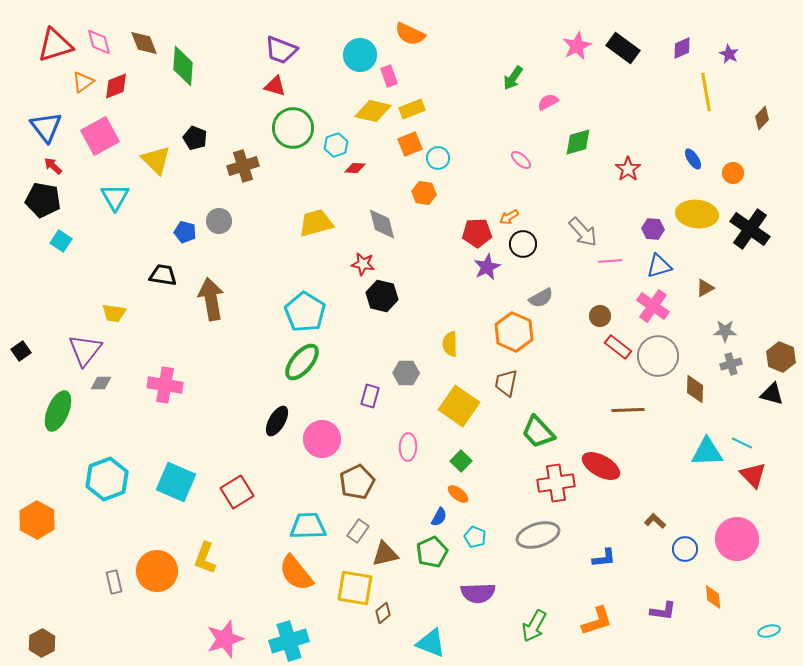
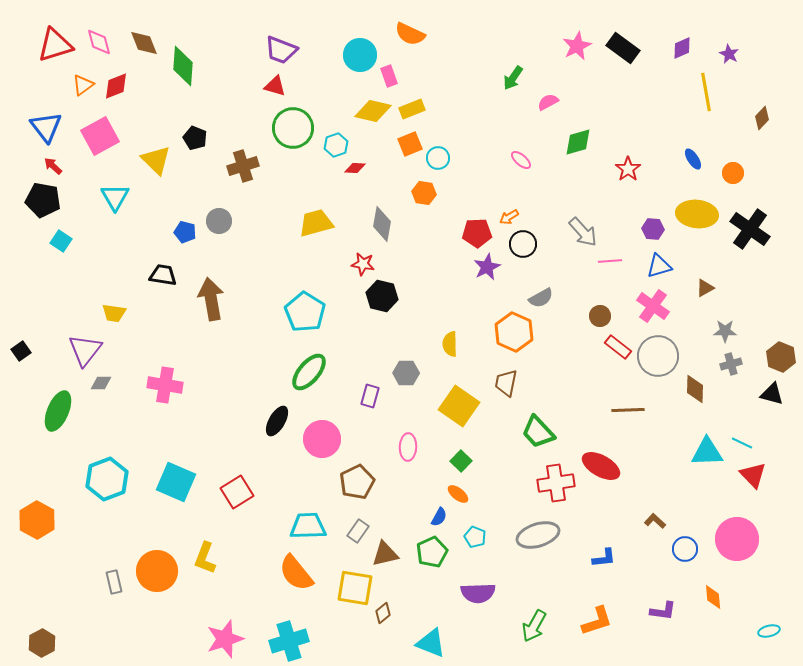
orange triangle at (83, 82): moved 3 px down
gray diamond at (382, 224): rotated 24 degrees clockwise
green ellipse at (302, 362): moved 7 px right, 10 px down
